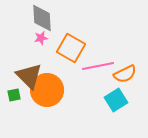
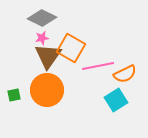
gray diamond: rotated 60 degrees counterclockwise
pink star: moved 1 px right
brown triangle: moved 19 px right, 20 px up; rotated 20 degrees clockwise
